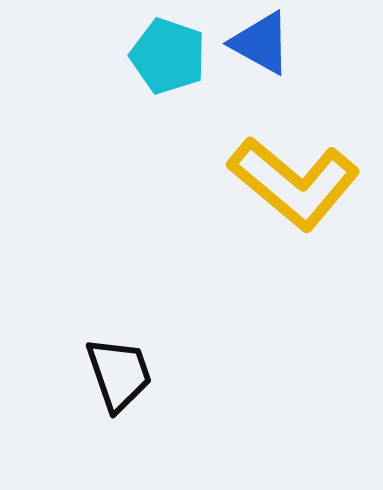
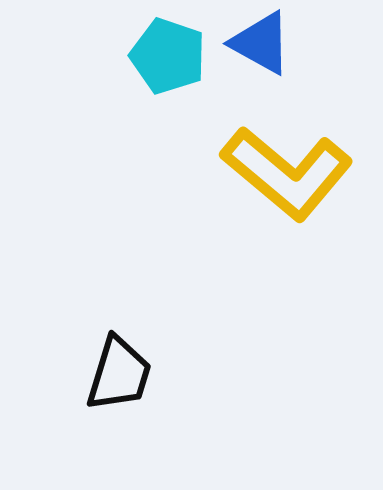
yellow L-shape: moved 7 px left, 10 px up
black trapezoid: rotated 36 degrees clockwise
